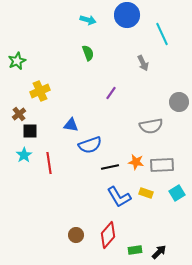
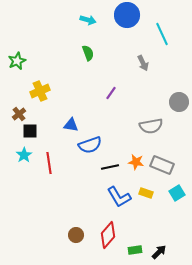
gray rectangle: rotated 25 degrees clockwise
